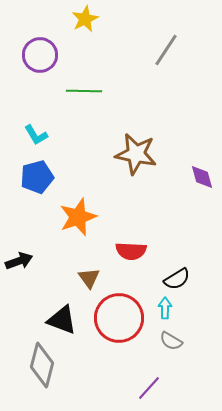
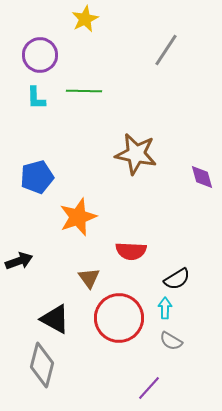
cyan L-shape: moved 37 px up; rotated 30 degrees clockwise
black triangle: moved 7 px left, 1 px up; rotated 8 degrees clockwise
